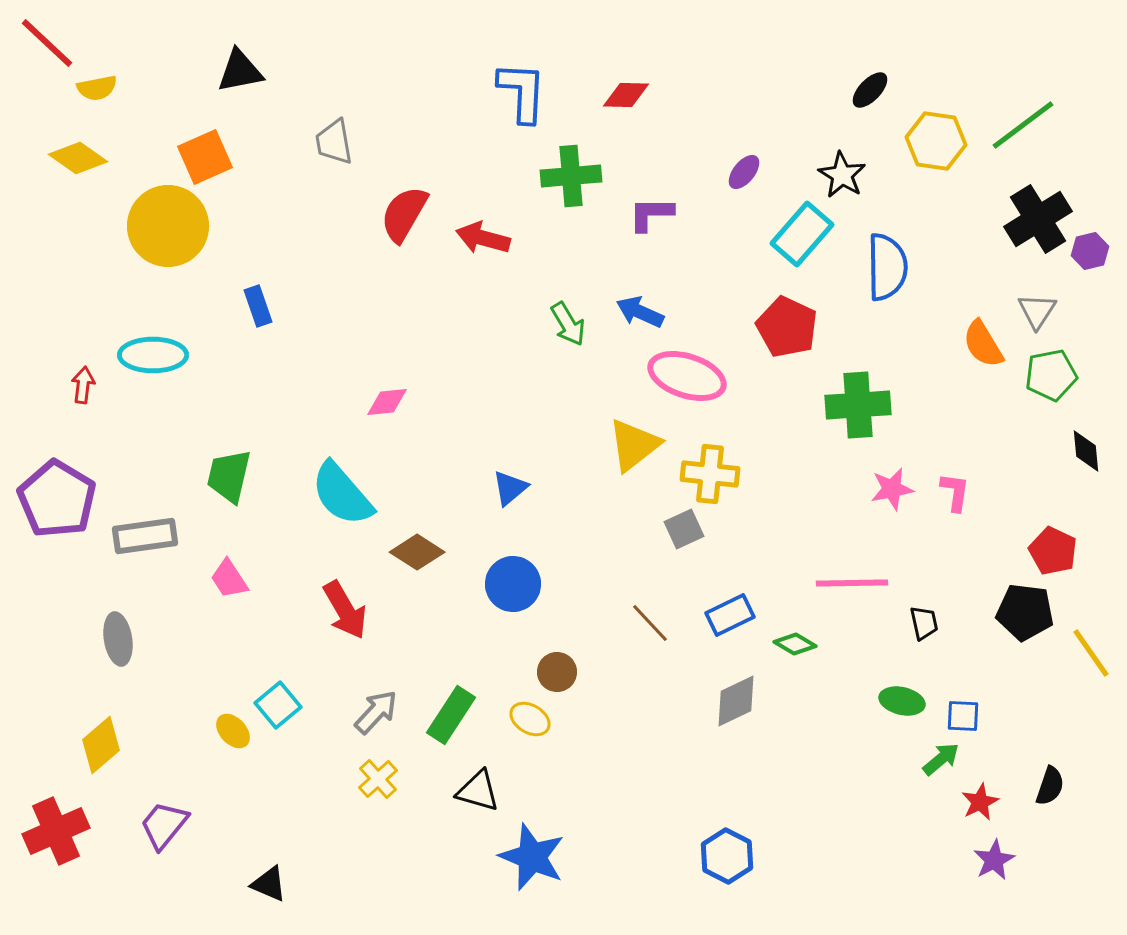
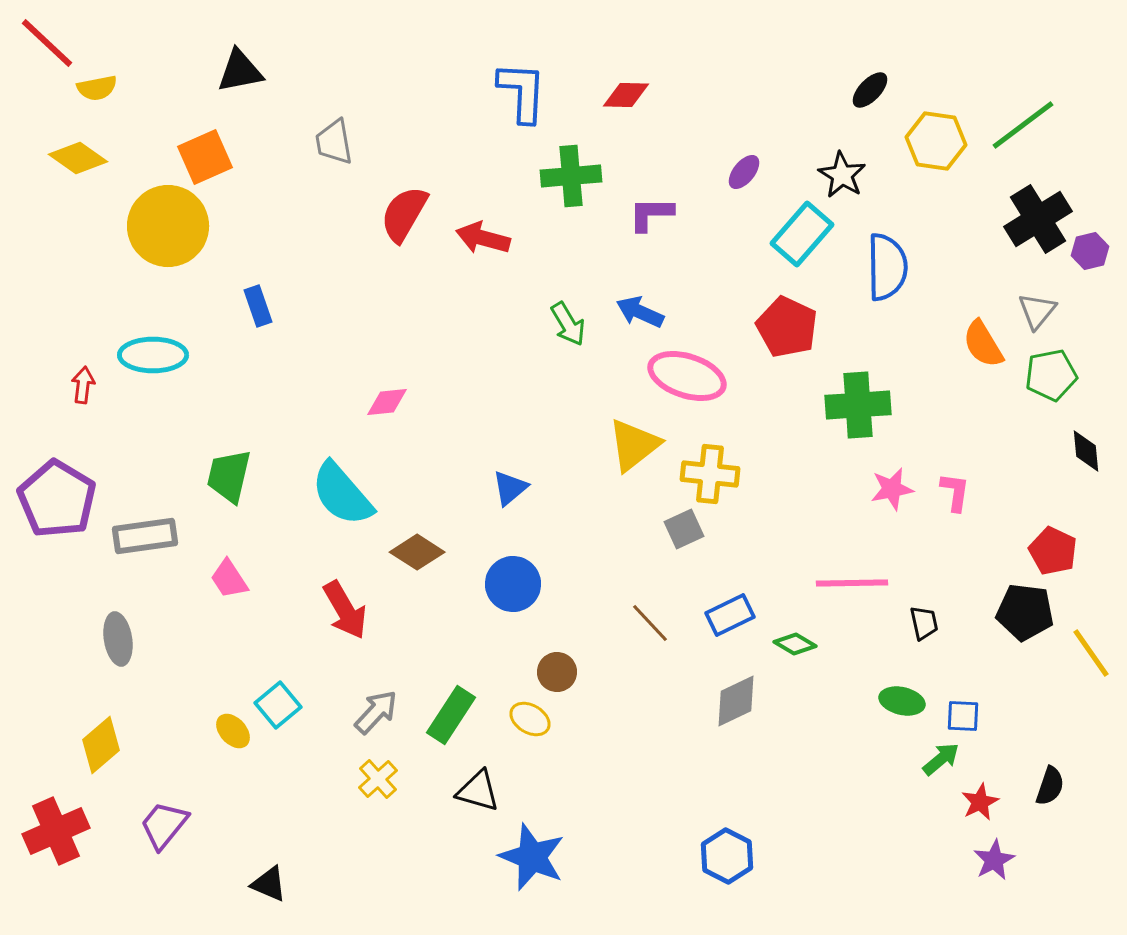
gray triangle at (1037, 311): rotated 6 degrees clockwise
